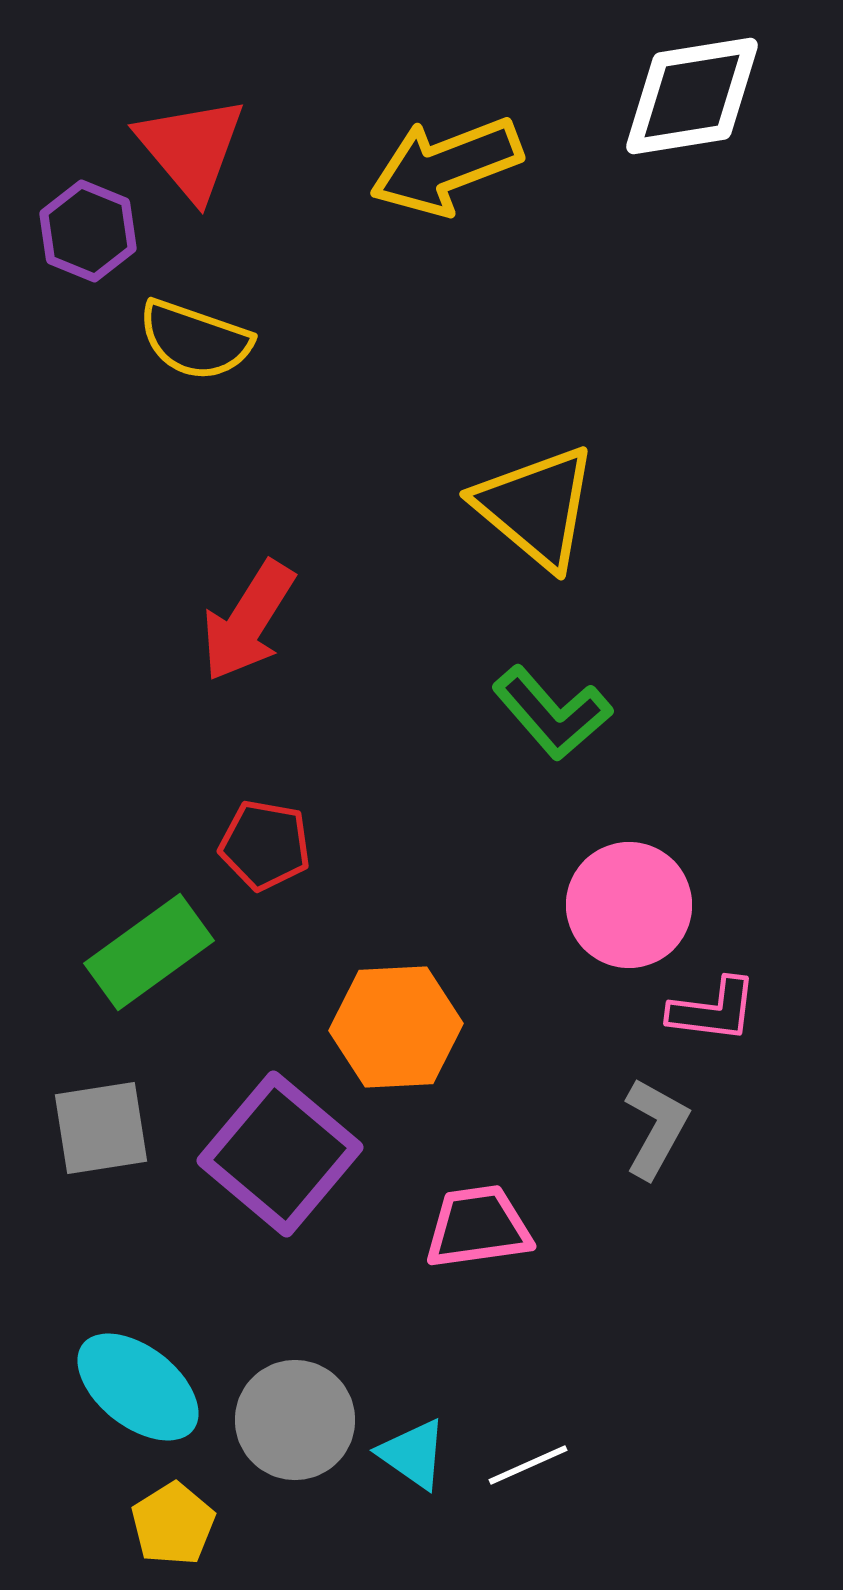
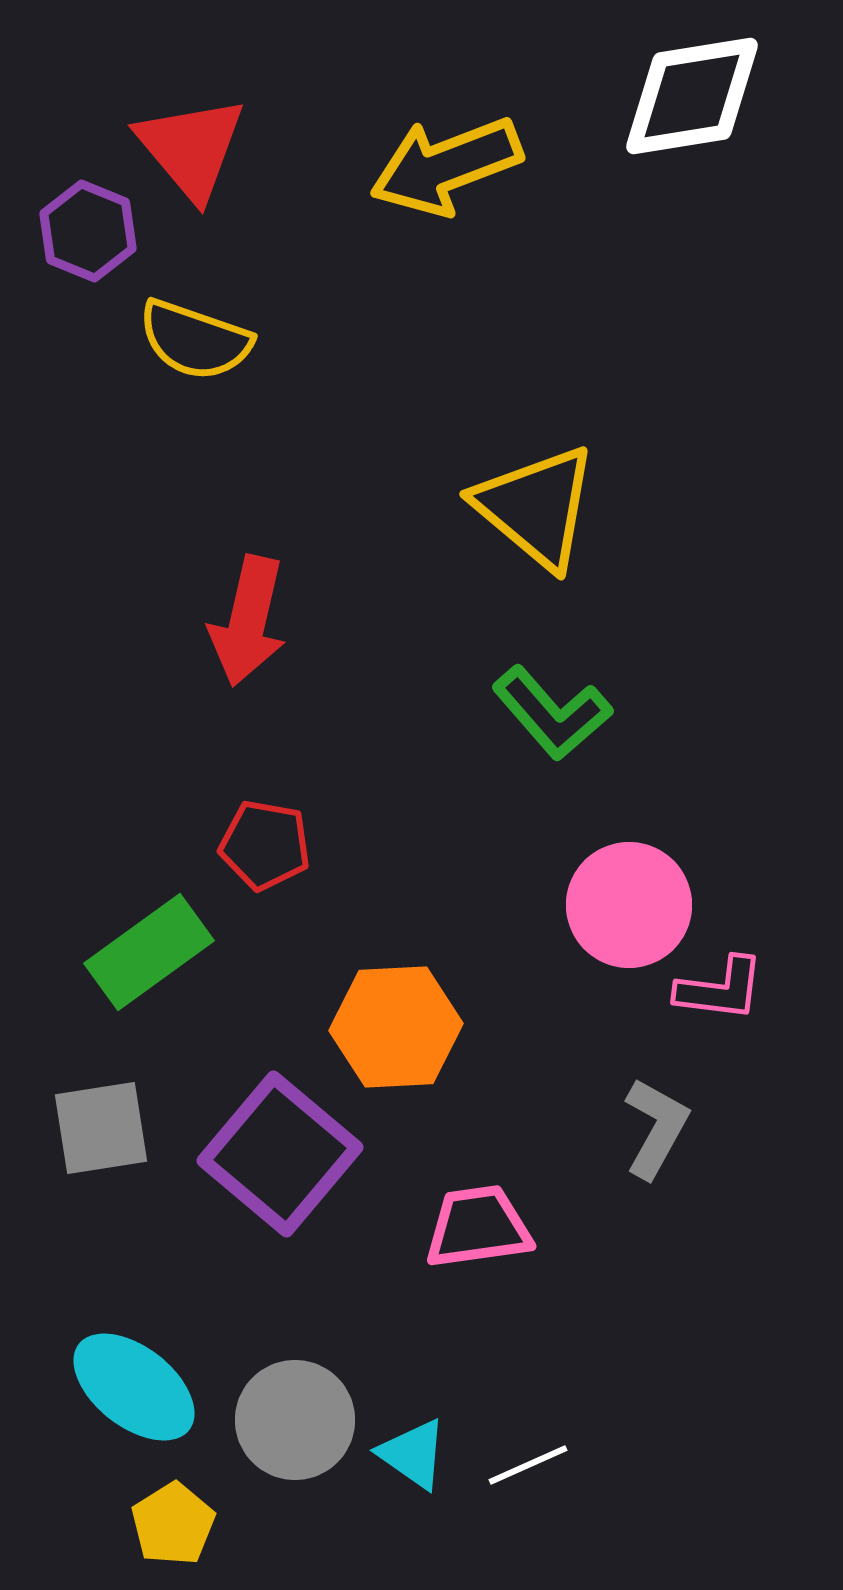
red arrow: rotated 19 degrees counterclockwise
pink L-shape: moved 7 px right, 21 px up
cyan ellipse: moved 4 px left
